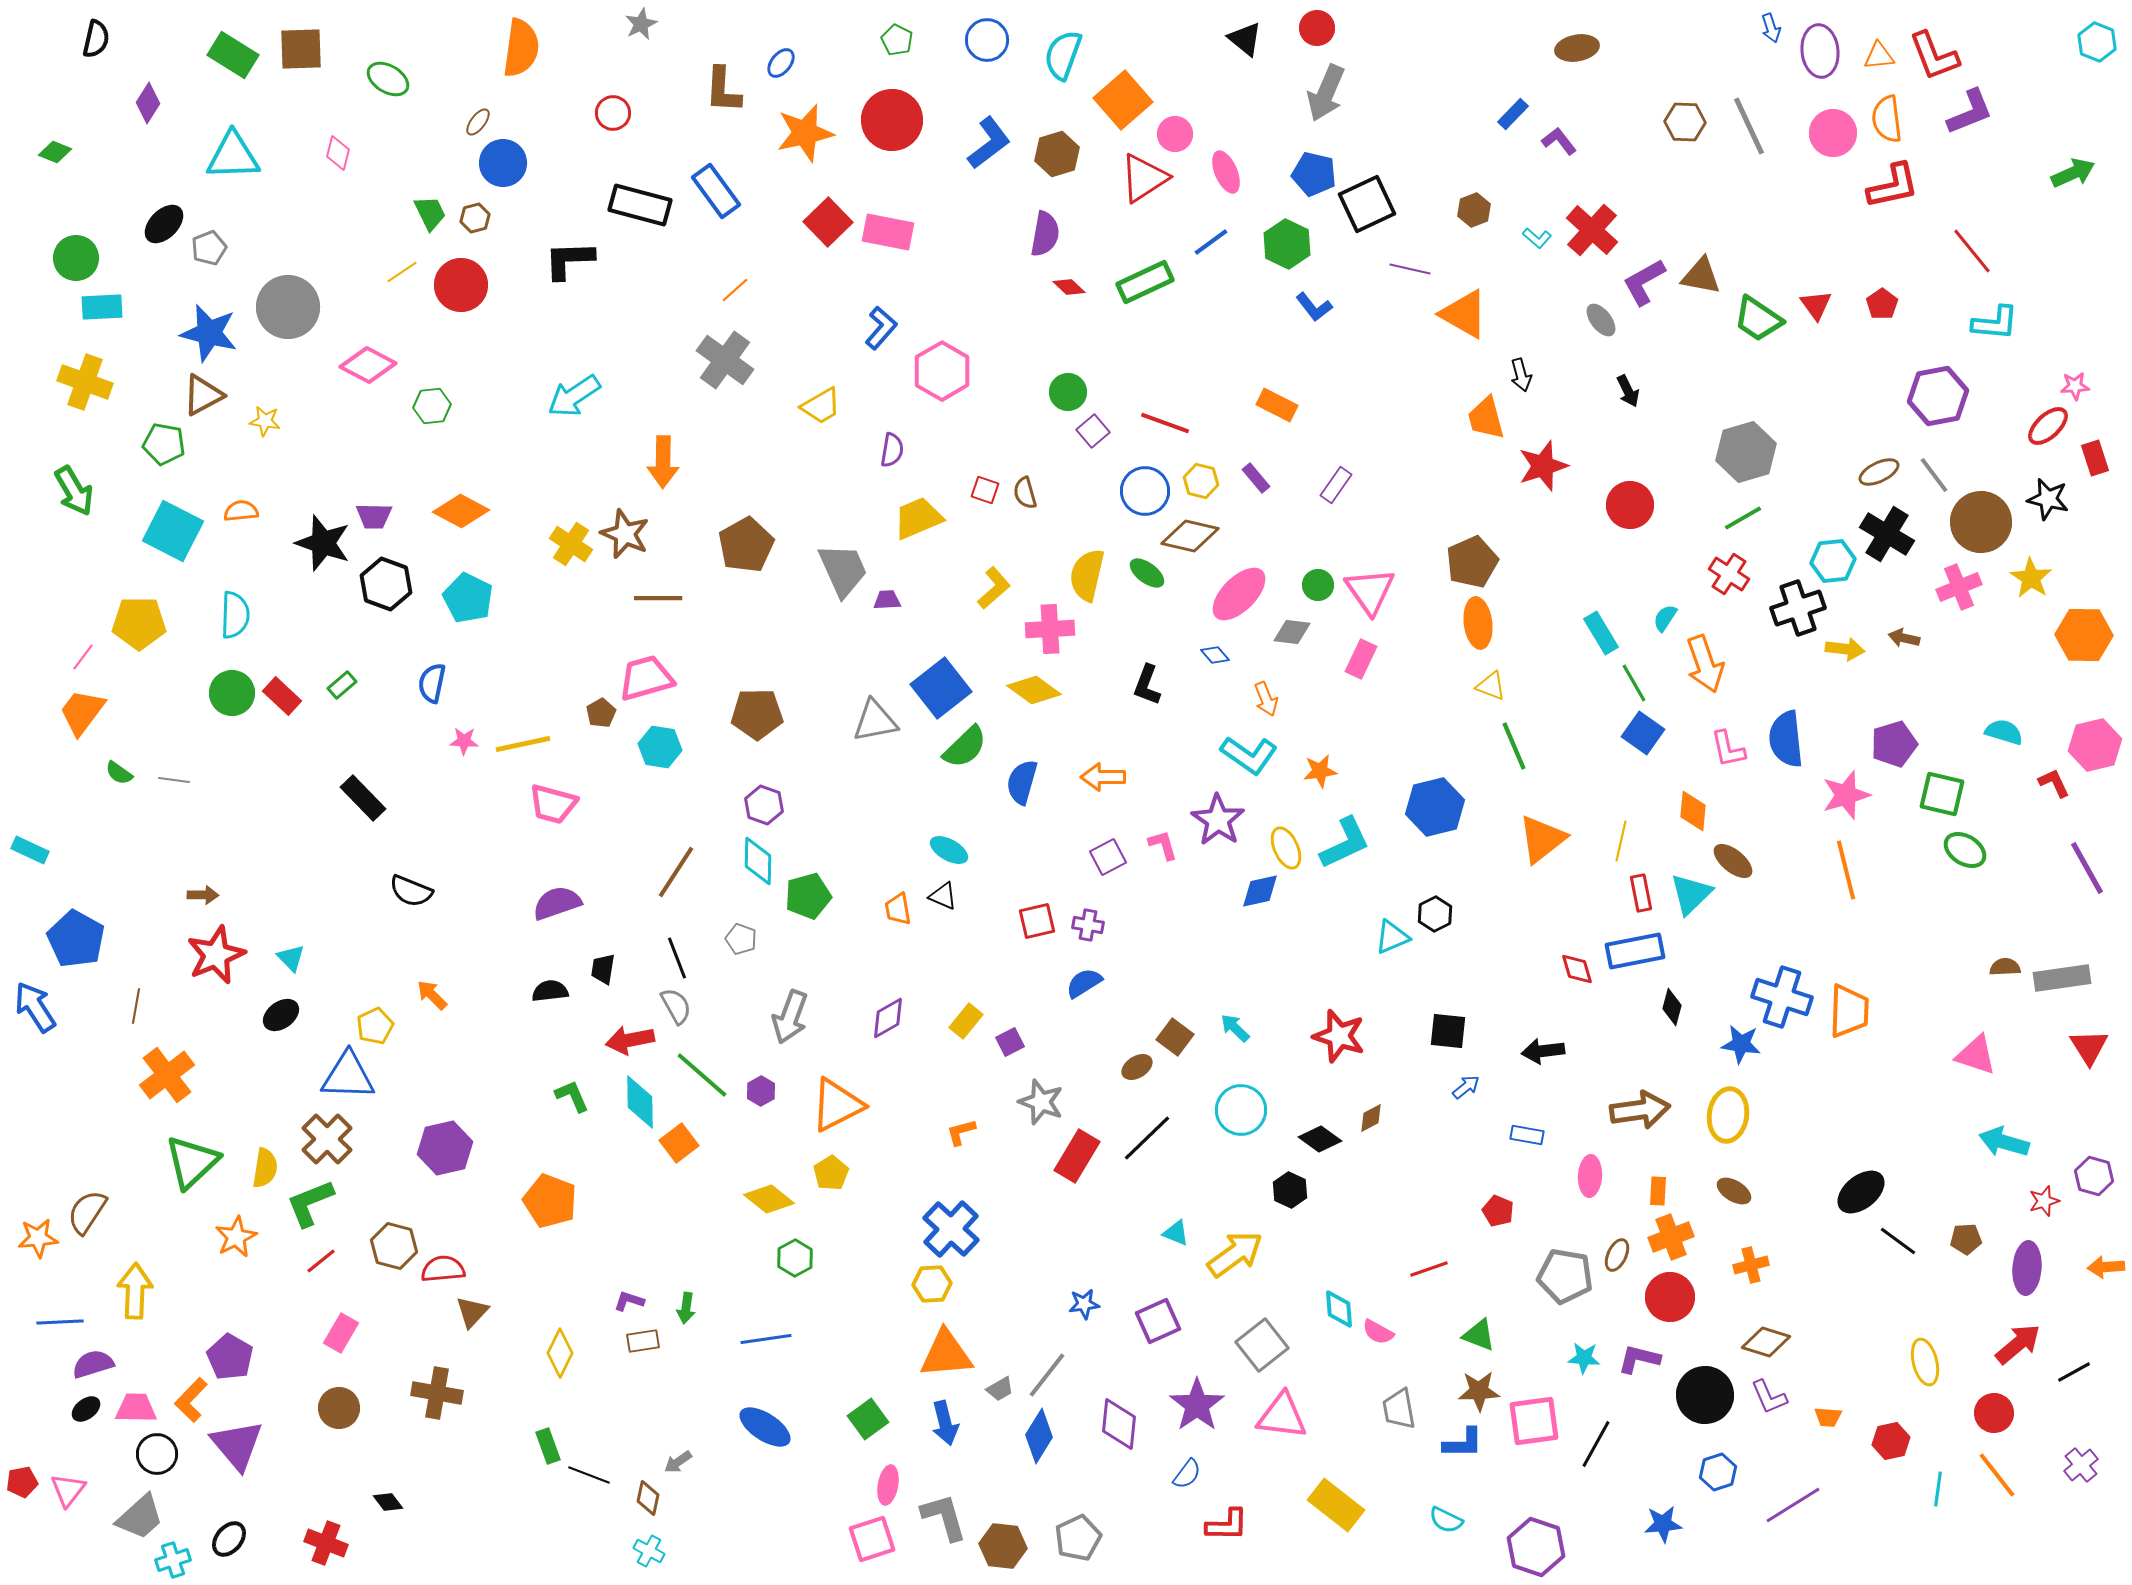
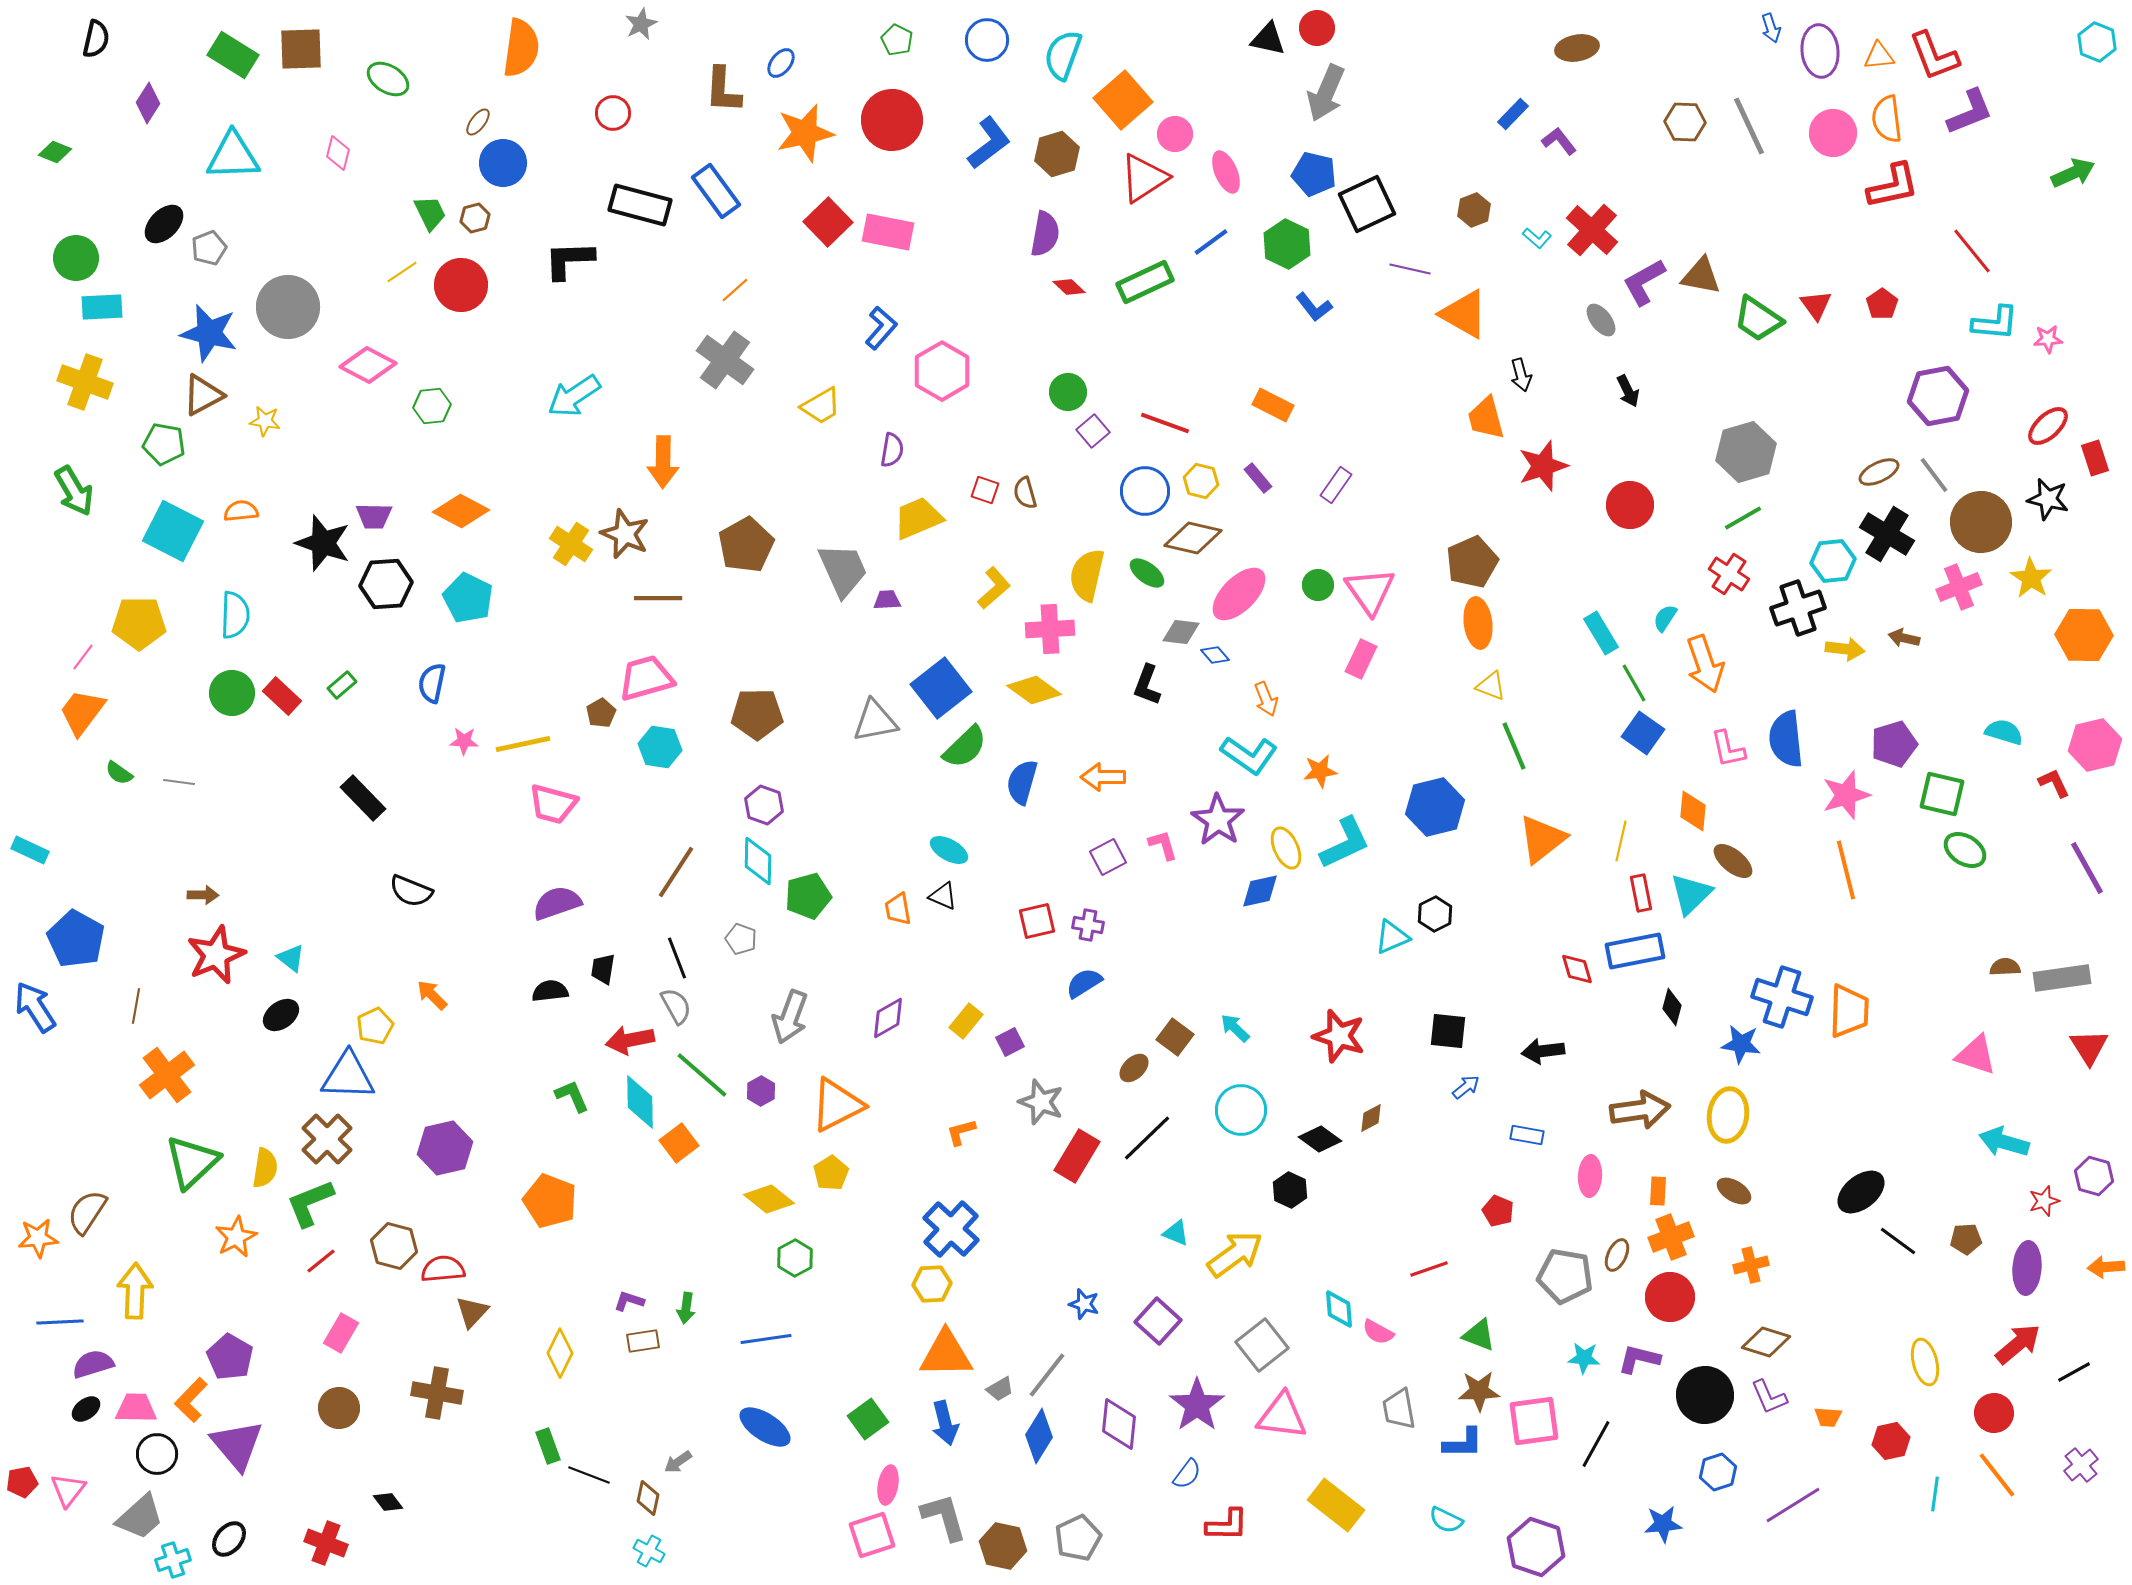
black triangle at (1245, 39): moved 23 px right; rotated 27 degrees counterclockwise
pink star at (2075, 386): moved 27 px left, 47 px up
orange rectangle at (1277, 405): moved 4 px left
purple rectangle at (1256, 478): moved 2 px right
brown diamond at (1190, 536): moved 3 px right, 2 px down
black hexagon at (386, 584): rotated 24 degrees counterclockwise
gray diamond at (1292, 632): moved 111 px left
gray line at (174, 780): moved 5 px right, 2 px down
cyan triangle at (291, 958): rotated 8 degrees counterclockwise
brown ellipse at (1137, 1067): moved 3 px left, 1 px down; rotated 12 degrees counterclockwise
blue star at (1084, 1304): rotated 24 degrees clockwise
purple square at (1158, 1321): rotated 24 degrees counterclockwise
orange triangle at (946, 1354): rotated 4 degrees clockwise
cyan line at (1938, 1489): moved 3 px left, 5 px down
pink square at (872, 1539): moved 4 px up
brown hexagon at (1003, 1546): rotated 6 degrees clockwise
